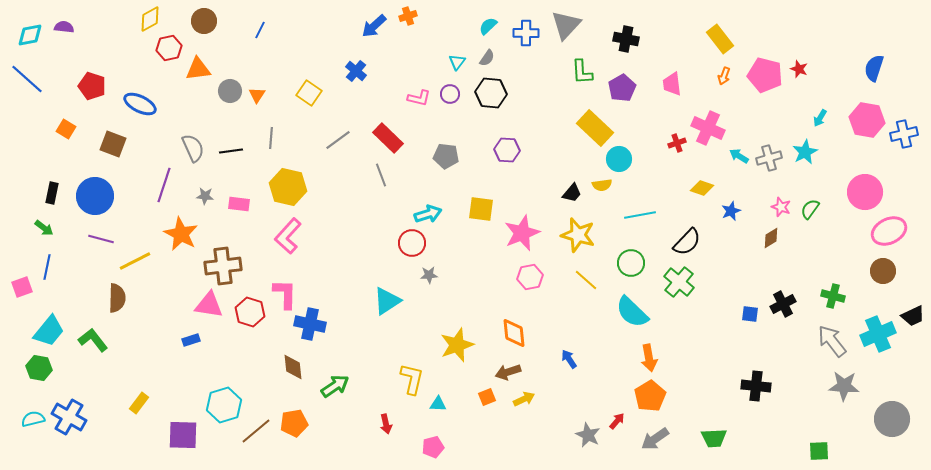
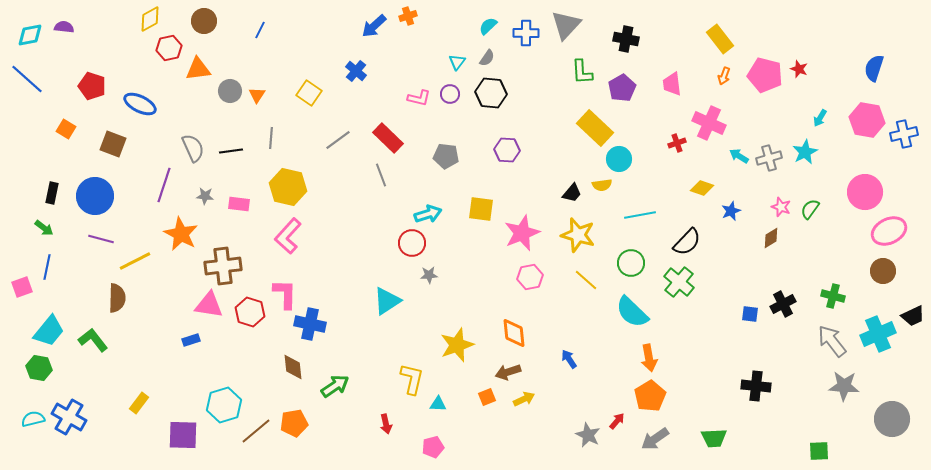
pink cross at (708, 128): moved 1 px right, 5 px up
